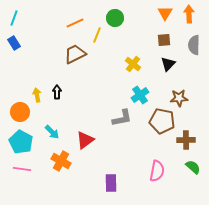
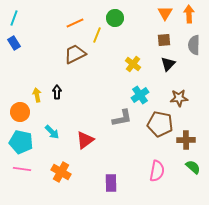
brown pentagon: moved 2 px left, 3 px down
cyan pentagon: rotated 15 degrees counterclockwise
orange cross: moved 11 px down
